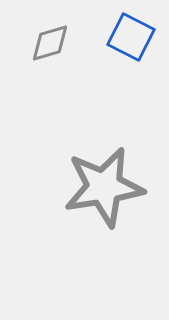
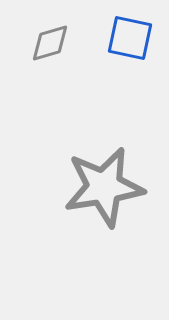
blue square: moved 1 px left, 1 px down; rotated 15 degrees counterclockwise
